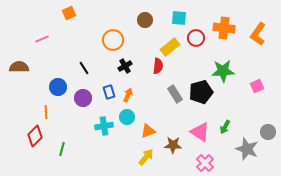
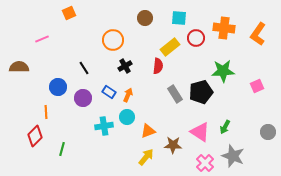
brown circle: moved 2 px up
blue rectangle: rotated 40 degrees counterclockwise
gray star: moved 14 px left, 7 px down
